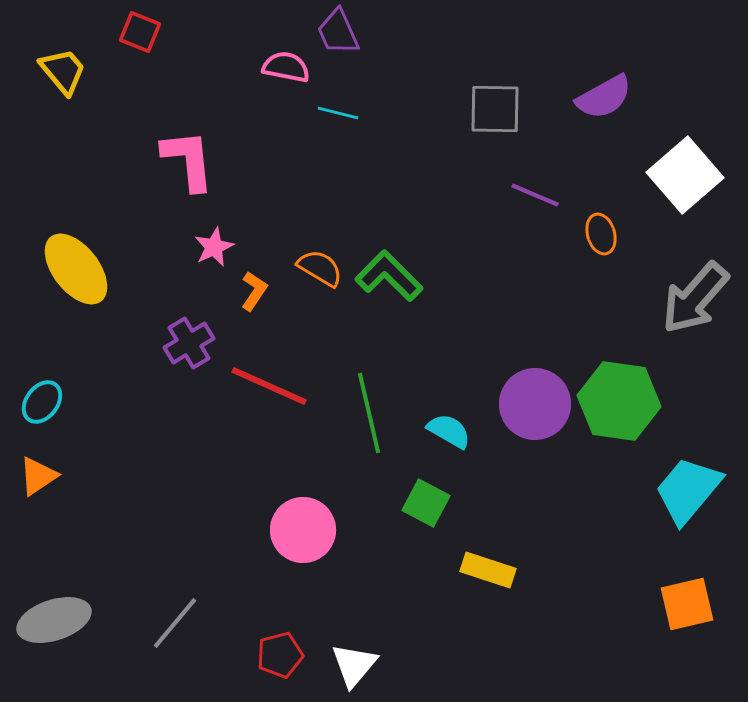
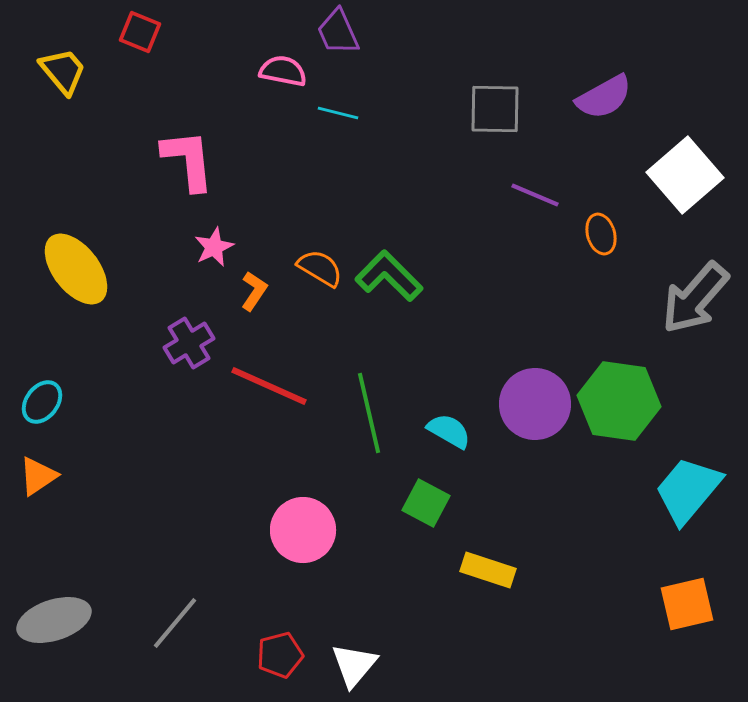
pink semicircle: moved 3 px left, 4 px down
